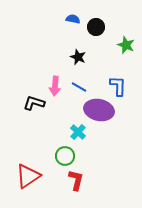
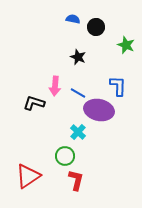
blue line: moved 1 px left, 6 px down
